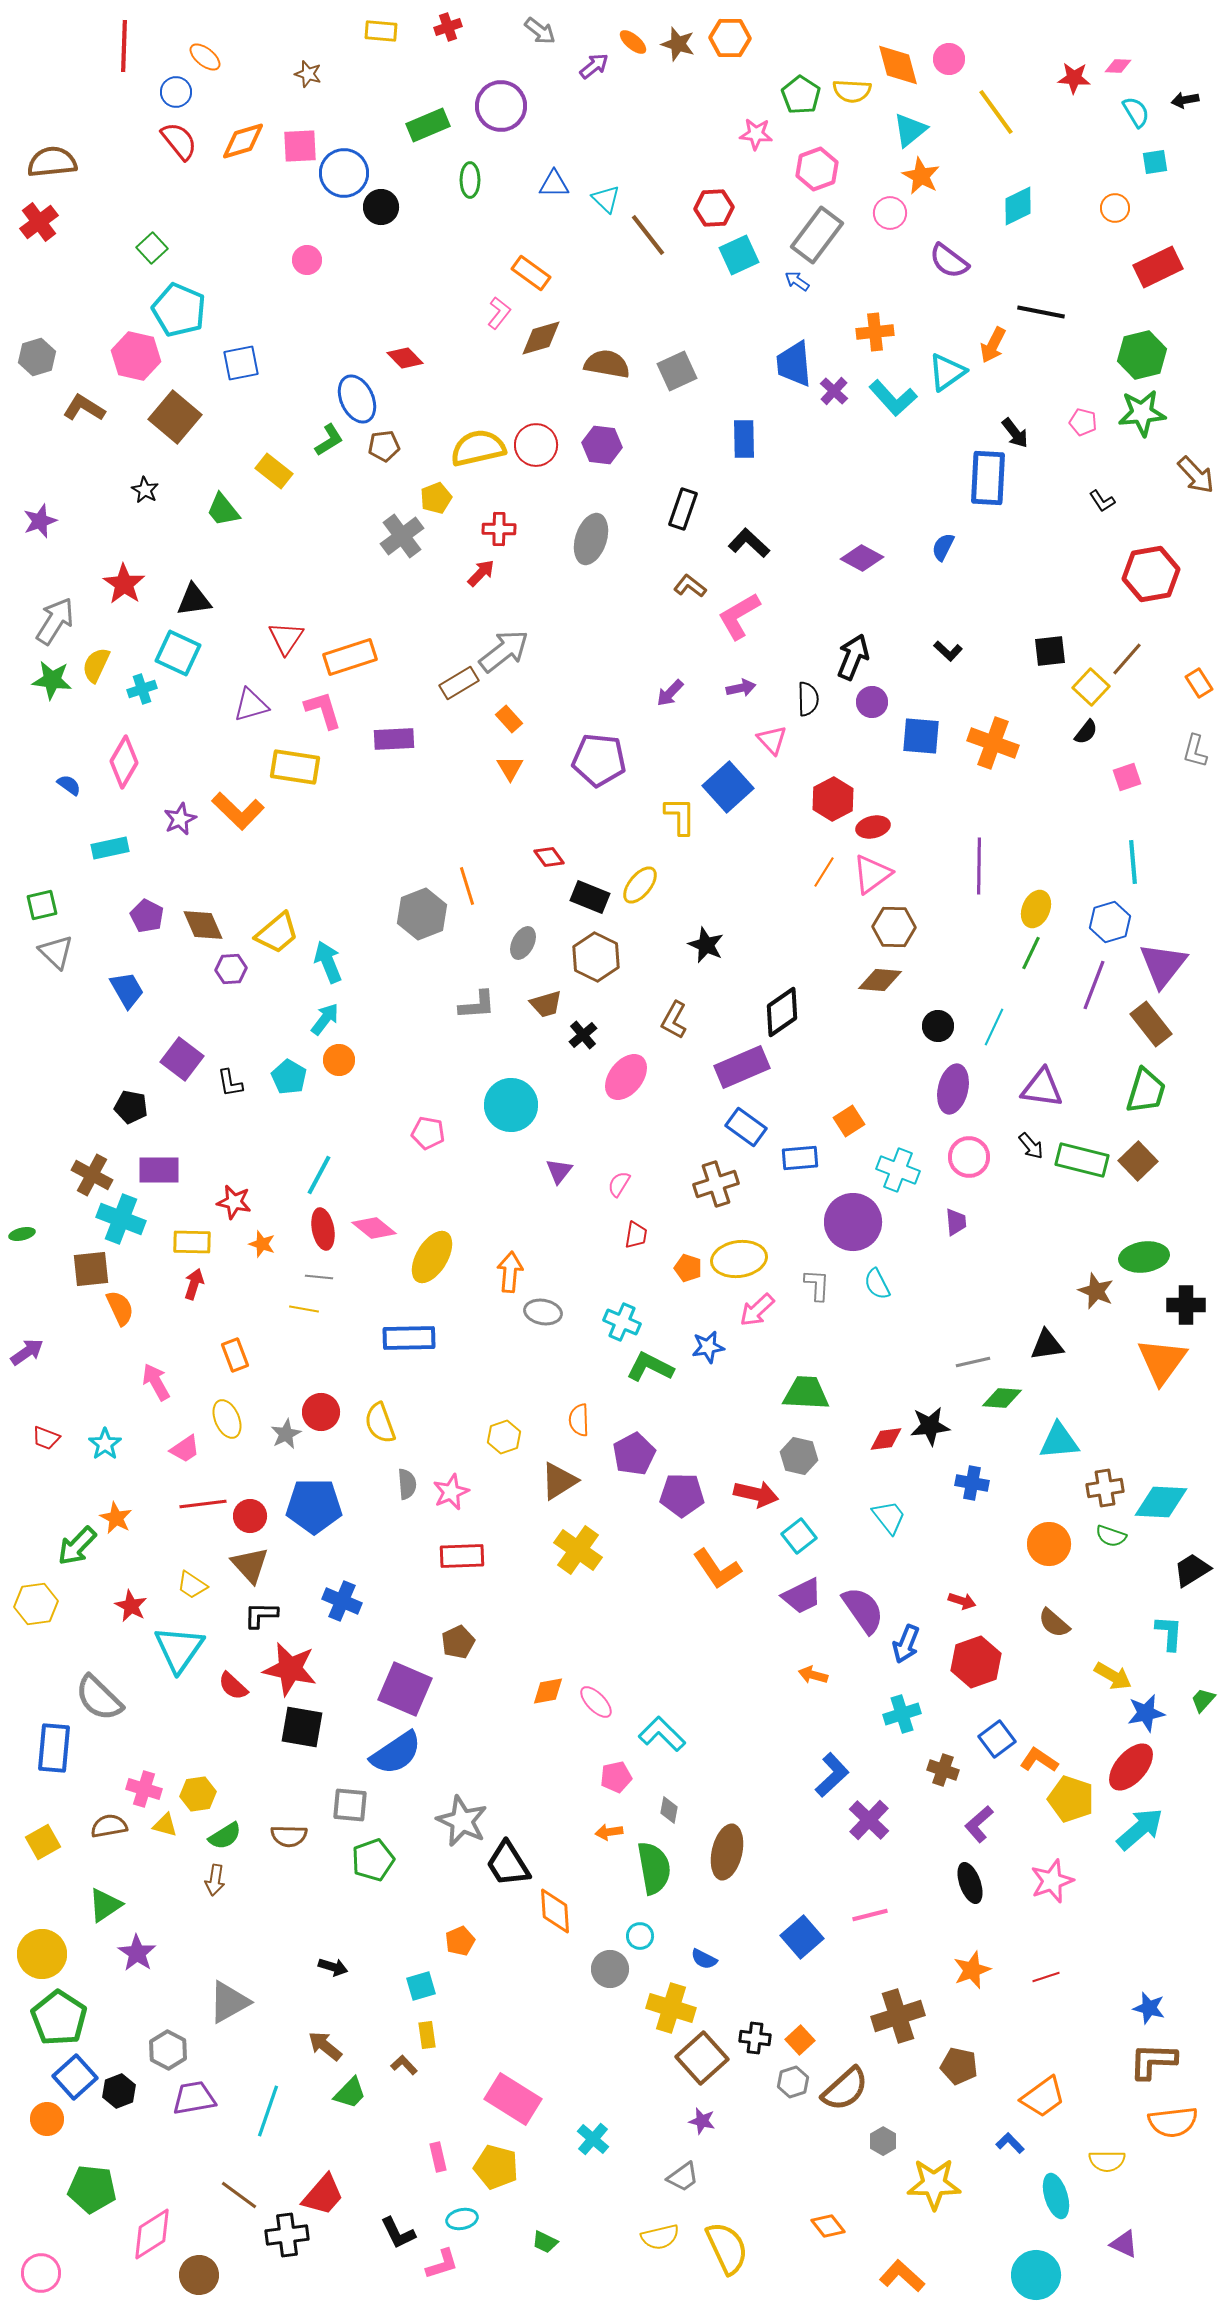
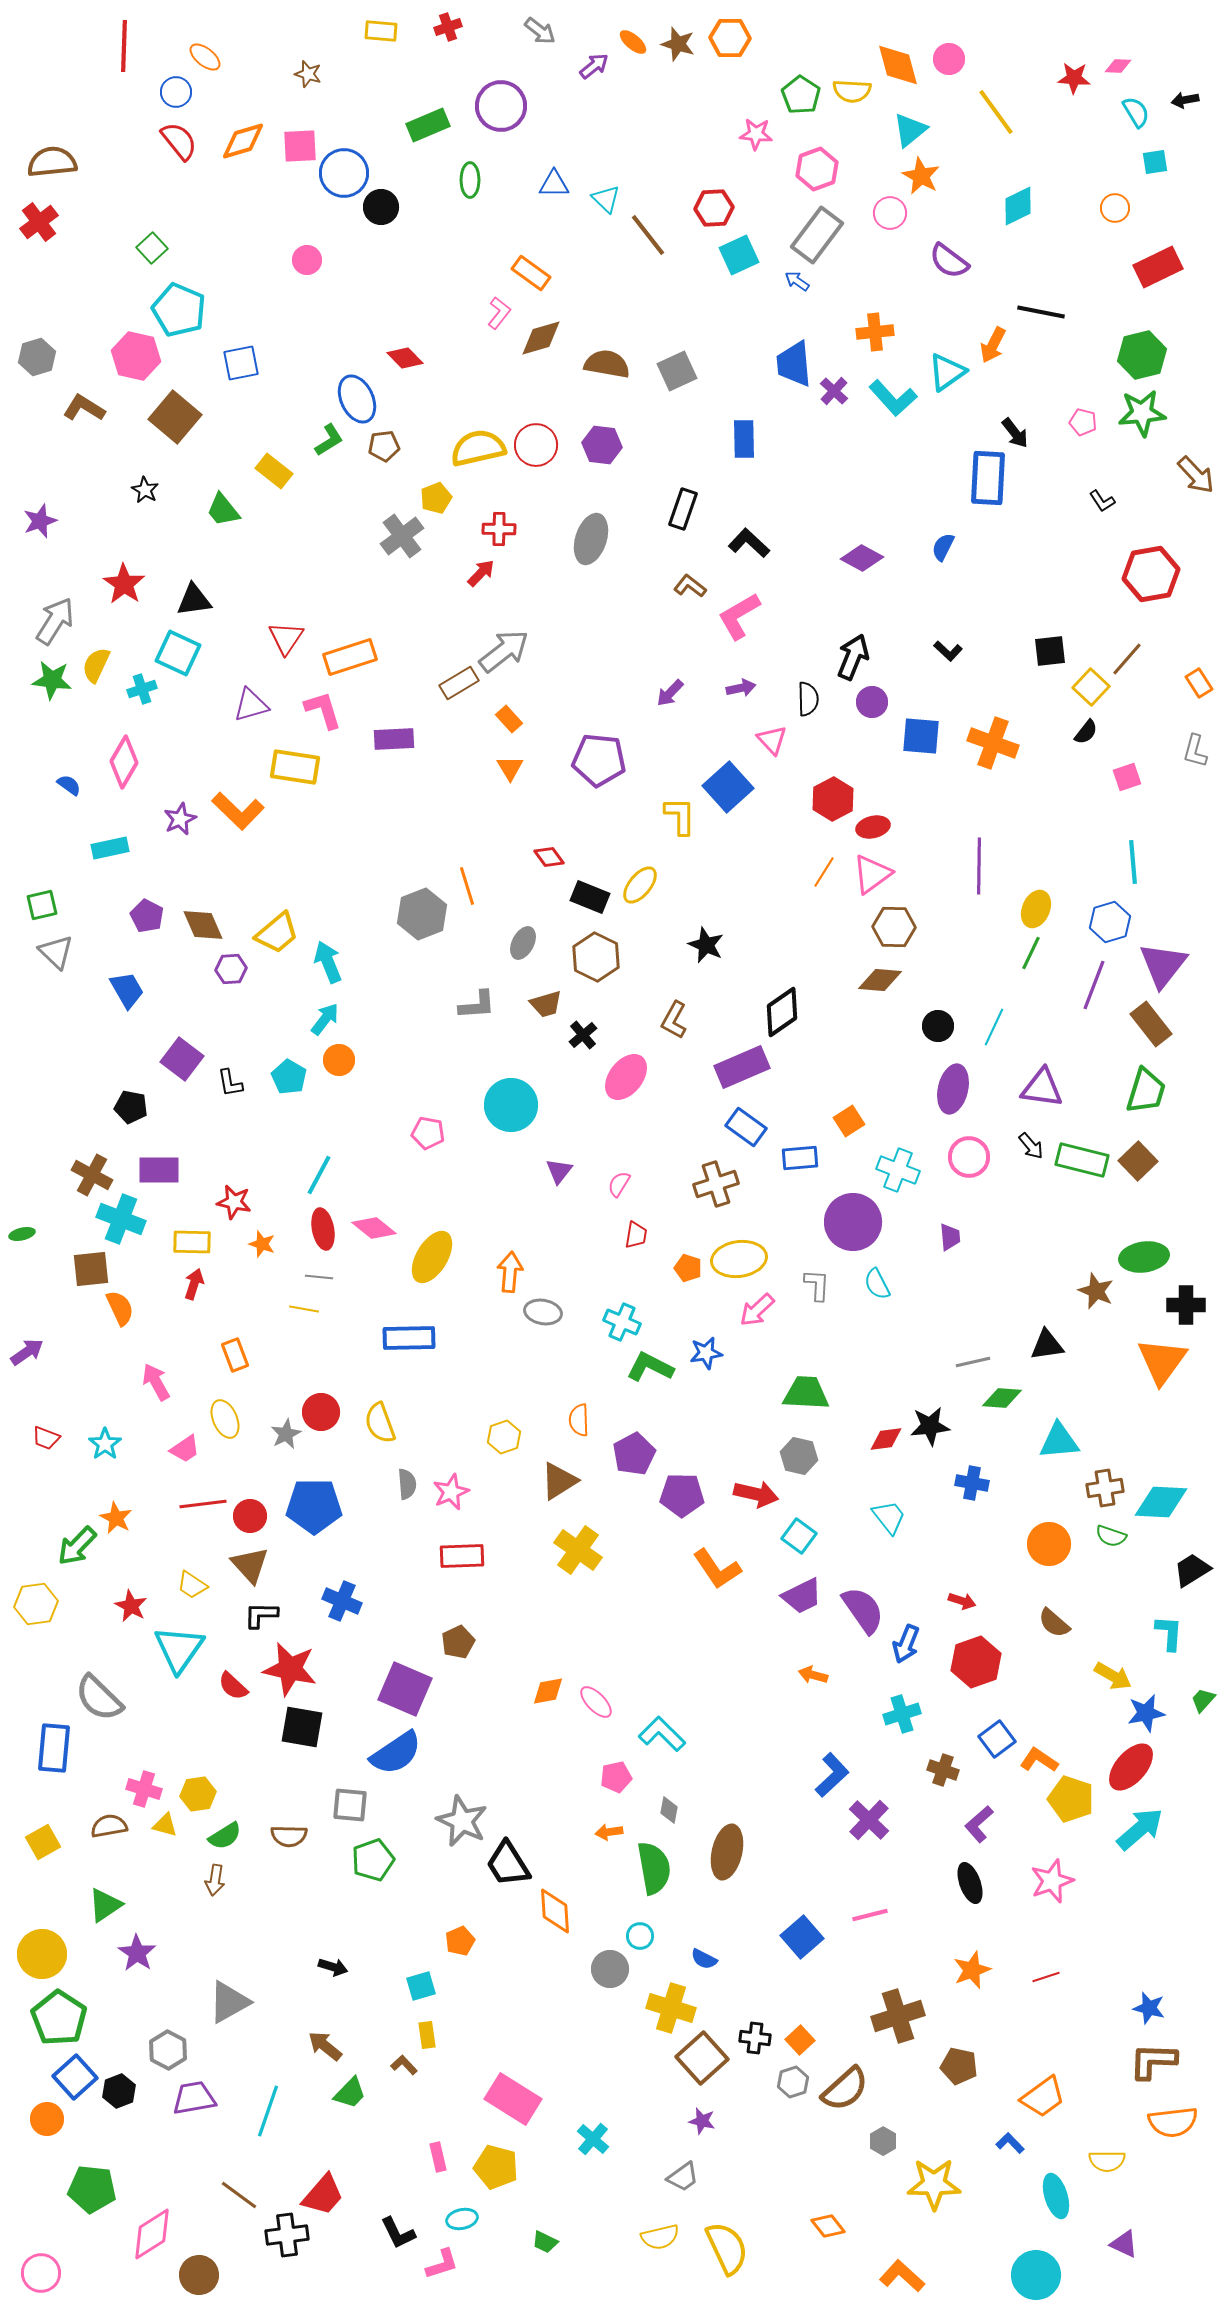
purple trapezoid at (956, 1222): moved 6 px left, 15 px down
blue star at (708, 1347): moved 2 px left, 6 px down
yellow ellipse at (227, 1419): moved 2 px left
cyan square at (799, 1536): rotated 16 degrees counterclockwise
